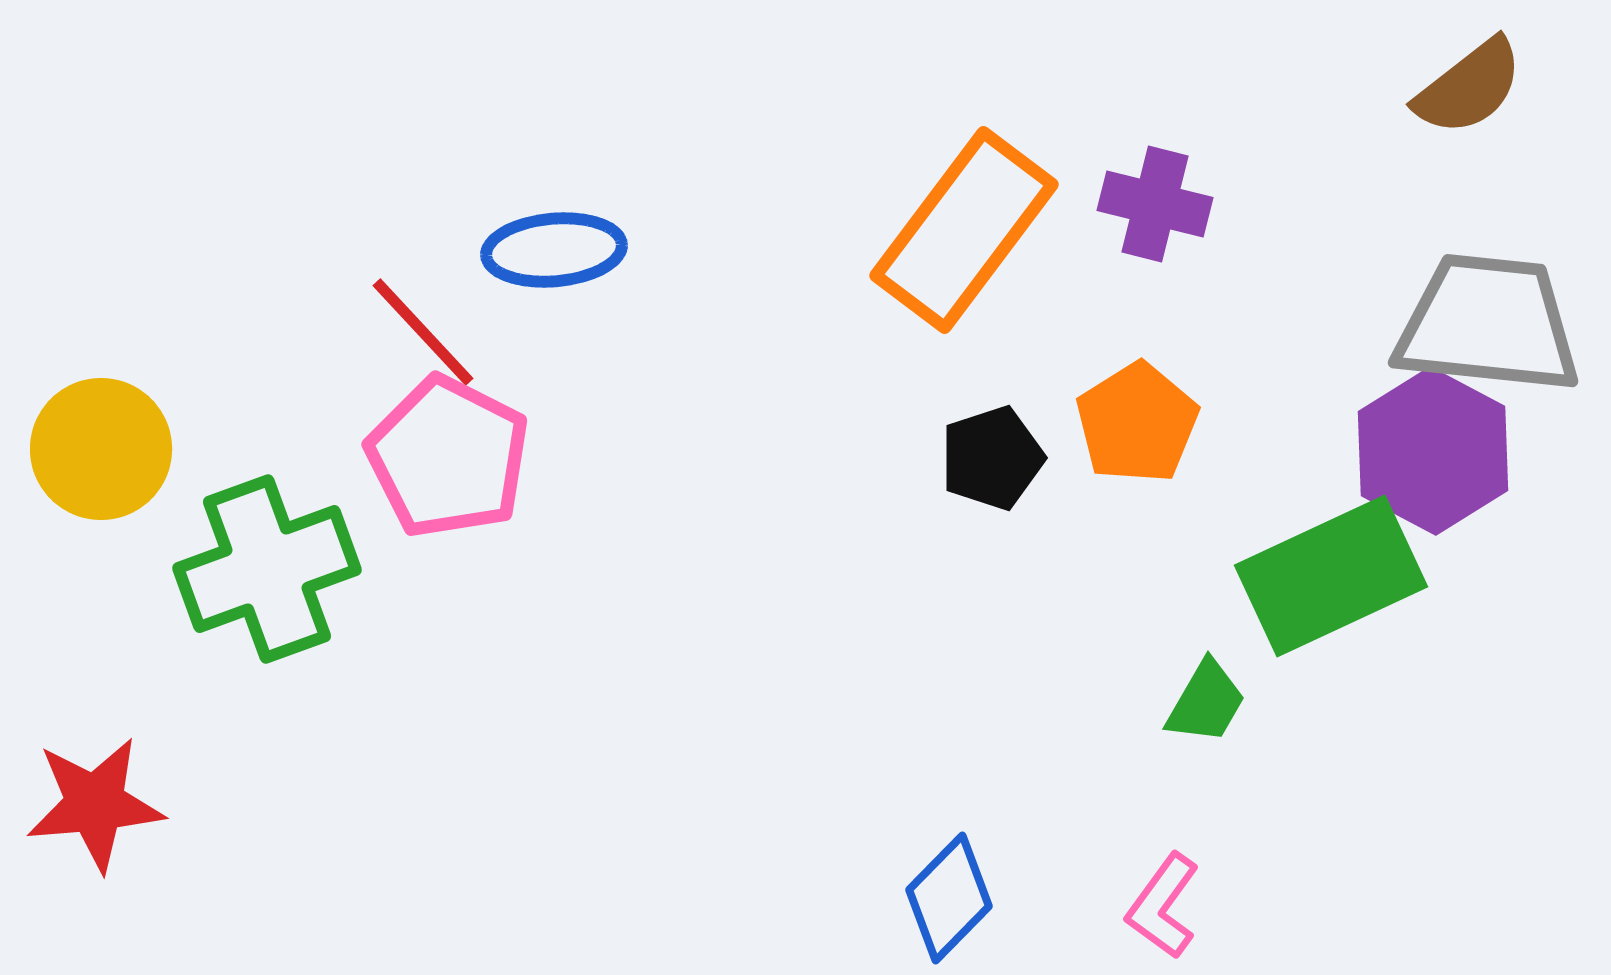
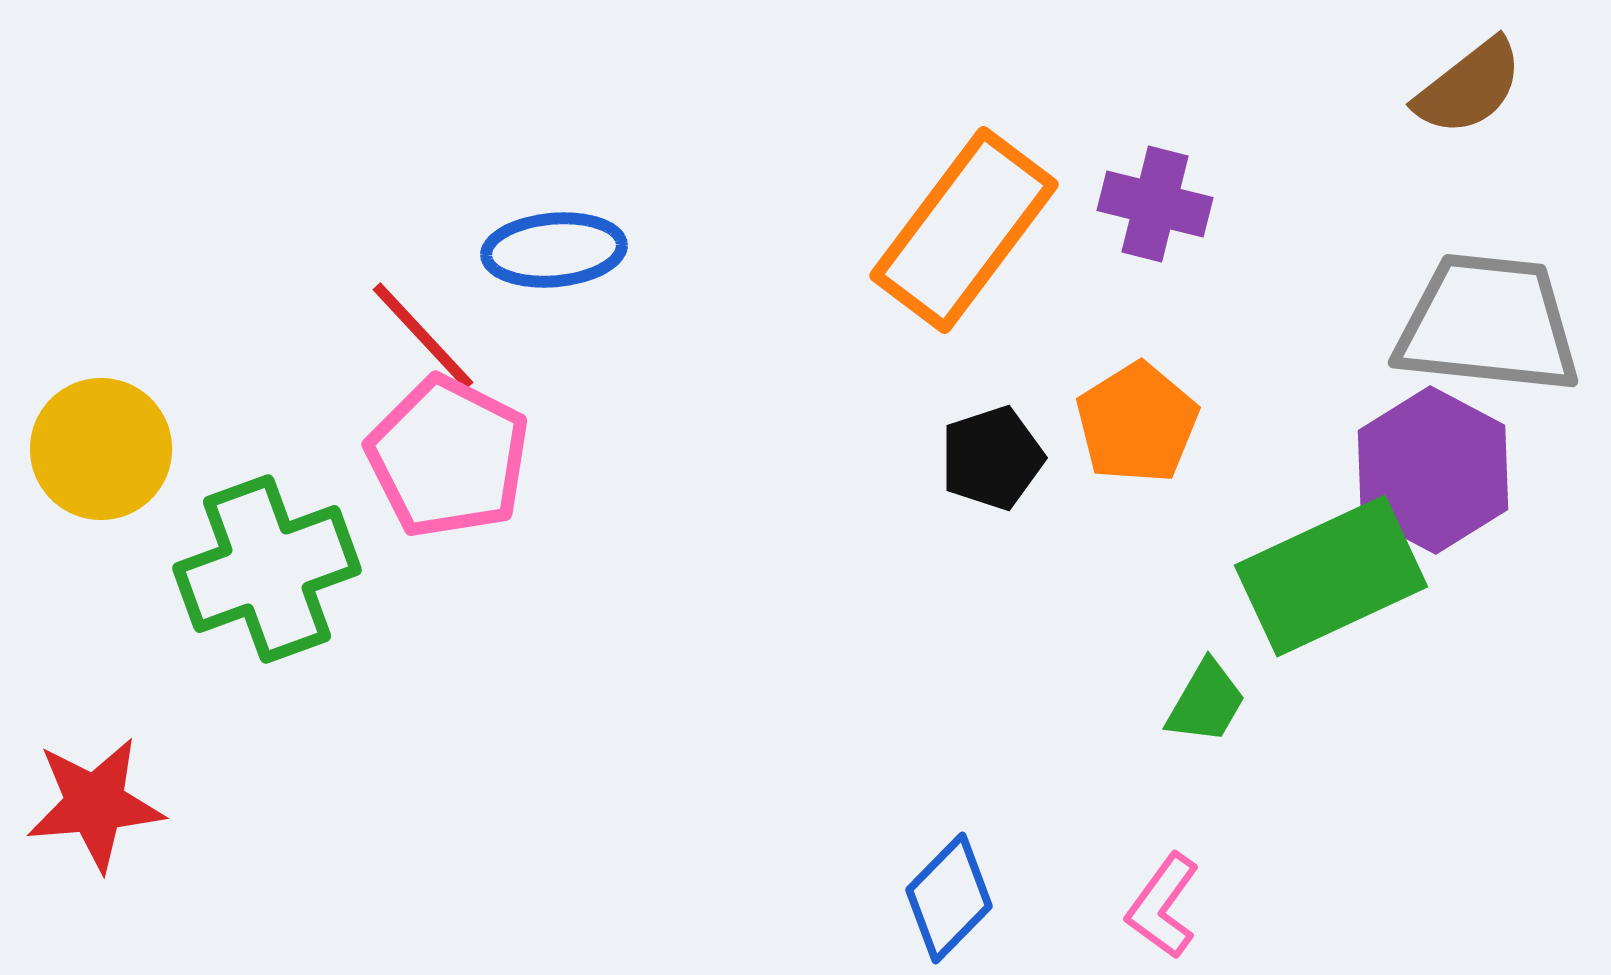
red line: moved 4 px down
purple hexagon: moved 19 px down
